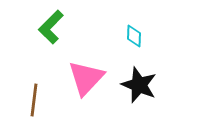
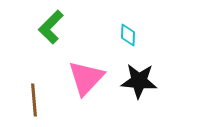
cyan diamond: moved 6 px left, 1 px up
black star: moved 4 px up; rotated 18 degrees counterclockwise
brown line: rotated 12 degrees counterclockwise
